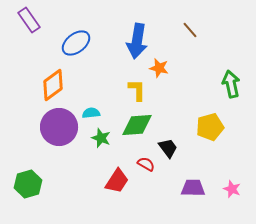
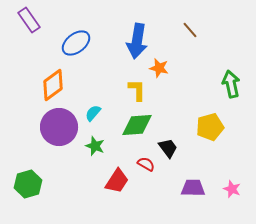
cyan semicircle: moved 2 px right; rotated 42 degrees counterclockwise
green star: moved 6 px left, 8 px down
